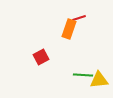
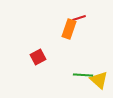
red square: moved 3 px left
yellow triangle: rotated 48 degrees clockwise
